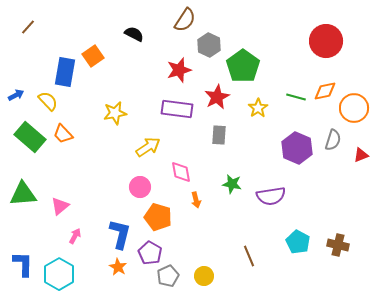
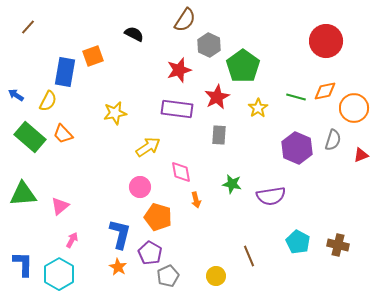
orange square at (93, 56): rotated 15 degrees clockwise
blue arrow at (16, 95): rotated 119 degrees counterclockwise
yellow semicircle at (48, 101): rotated 70 degrees clockwise
pink arrow at (75, 236): moved 3 px left, 4 px down
yellow circle at (204, 276): moved 12 px right
